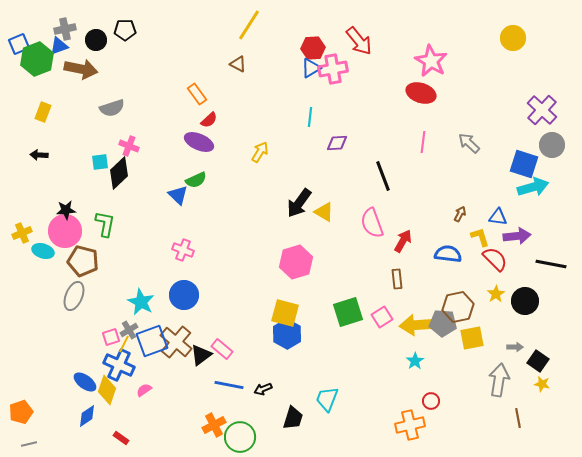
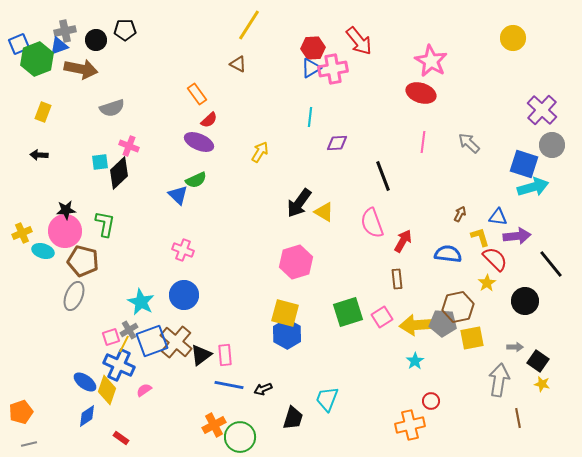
gray cross at (65, 29): moved 2 px down
black line at (551, 264): rotated 40 degrees clockwise
yellow star at (496, 294): moved 9 px left, 11 px up
pink rectangle at (222, 349): moved 3 px right, 6 px down; rotated 45 degrees clockwise
